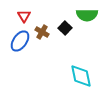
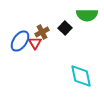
red triangle: moved 11 px right, 27 px down
brown cross: rotated 32 degrees clockwise
